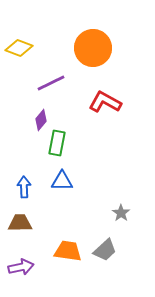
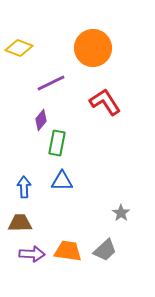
red L-shape: rotated 28 degrees clockwise
purple arrow: moved 11 px right, 13 px up; rotated 15 degrees clockwise
